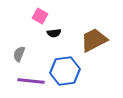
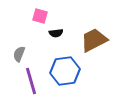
pink square: rotated 14 degrees counterclockwise
black semicircle: moved 2 px right
purple line: rotated 68 degrees clockwise
